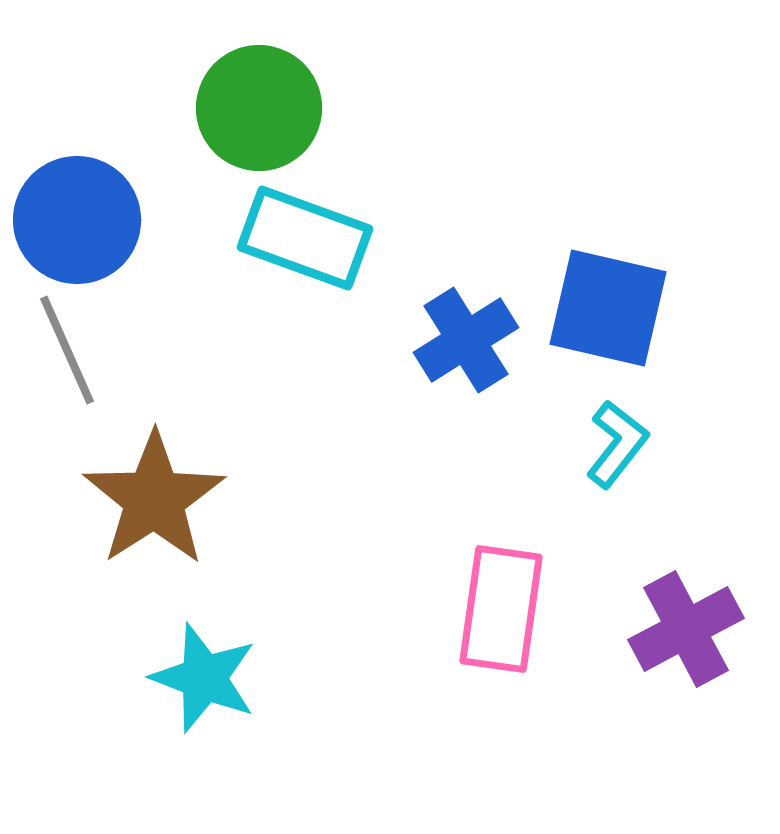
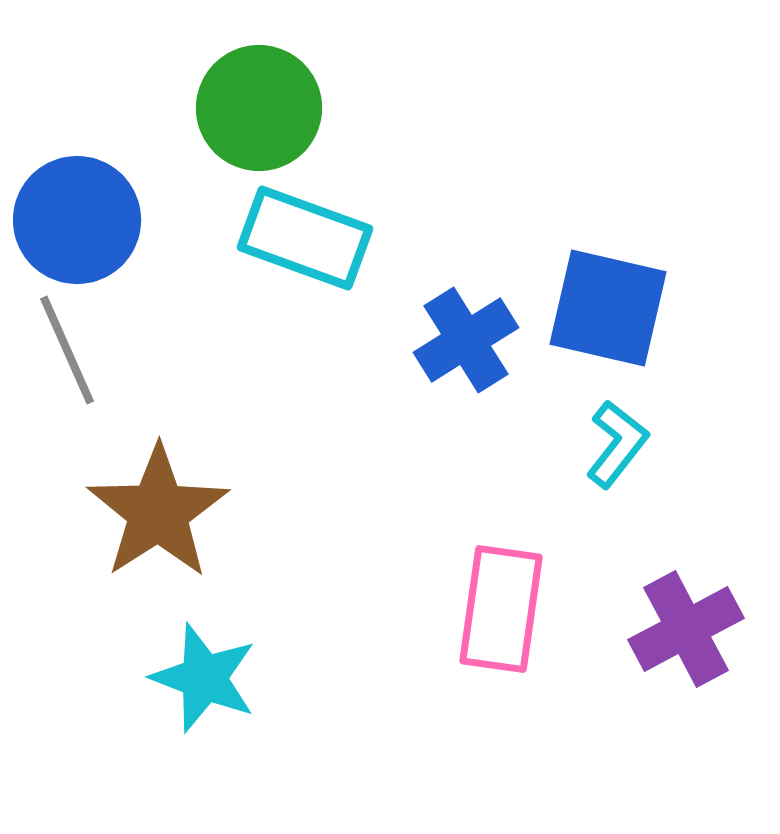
brown star: moved 4 px right, 13 px down
